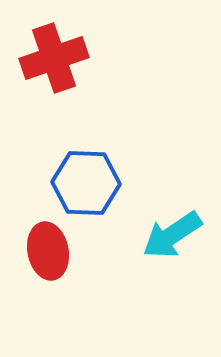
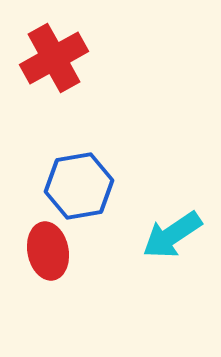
red cross: rotated 10 degrees counterclockwise
blue hexagon: moved 7 px left, 3 px down; rotated 12 degrees counterclockwise
